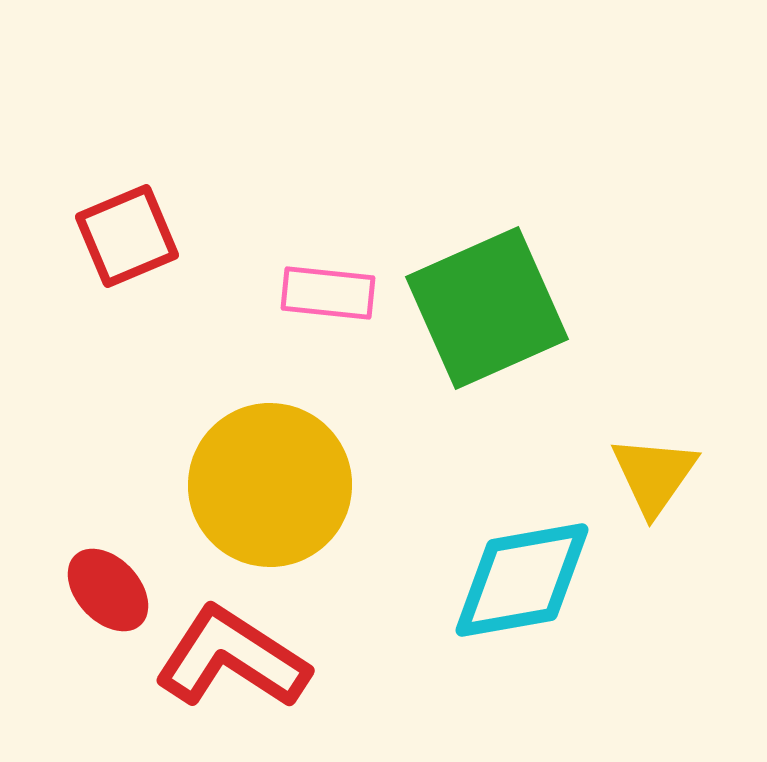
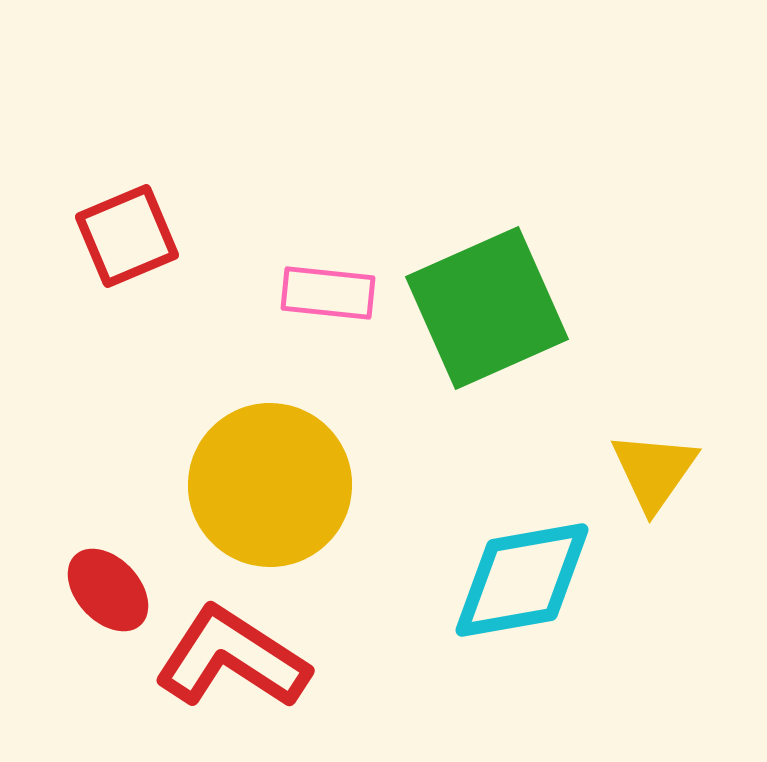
yellow triangle: moved 4 px up
